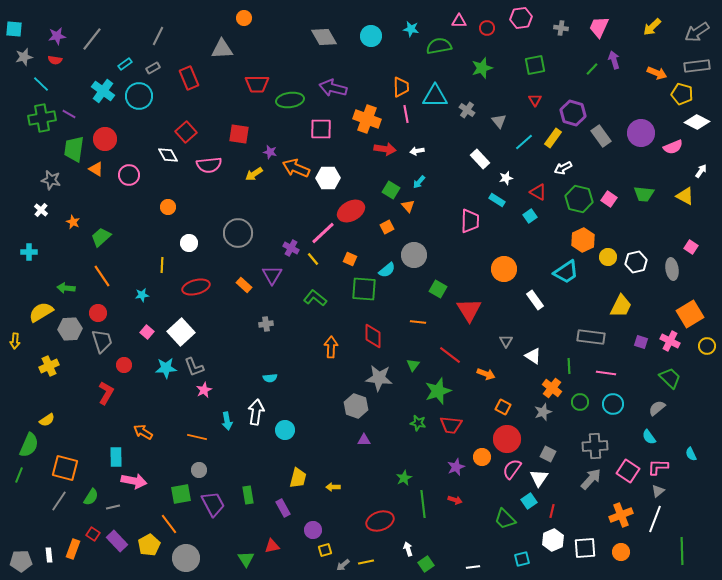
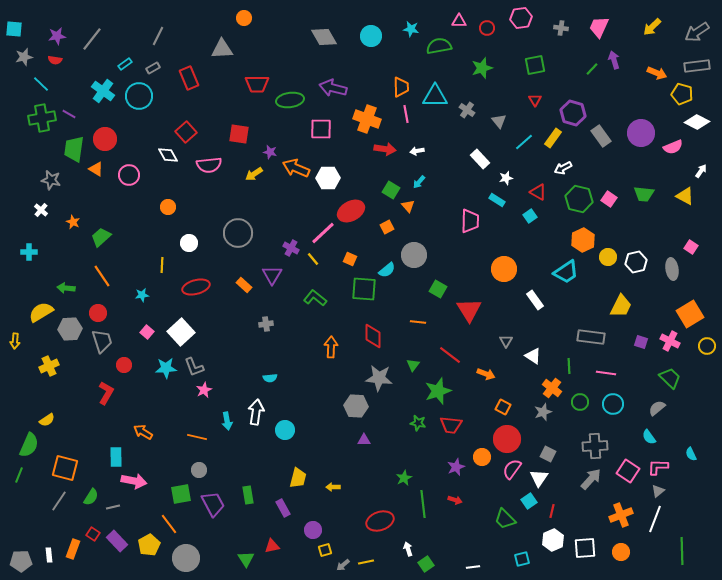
gray hexagon at (356, 406): rotated 15 degrees counterclockwise
